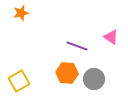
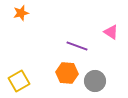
pink triangle: moved 5 px up
gray circle: moved 1 px right, 2 px down
